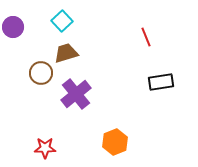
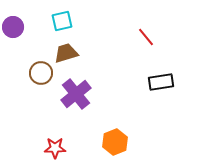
cyan square: rotated 30 degrees clockwise
red line: rotated 18 degrees counterclockwise
red star: moved 10 px right
